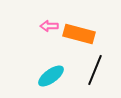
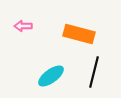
pink arrow: moved 26 px left
black line: moved 1 px left, 2 px down; rotated 8 degrees counterclockwise
